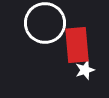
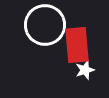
white circle: moved 2 px down
